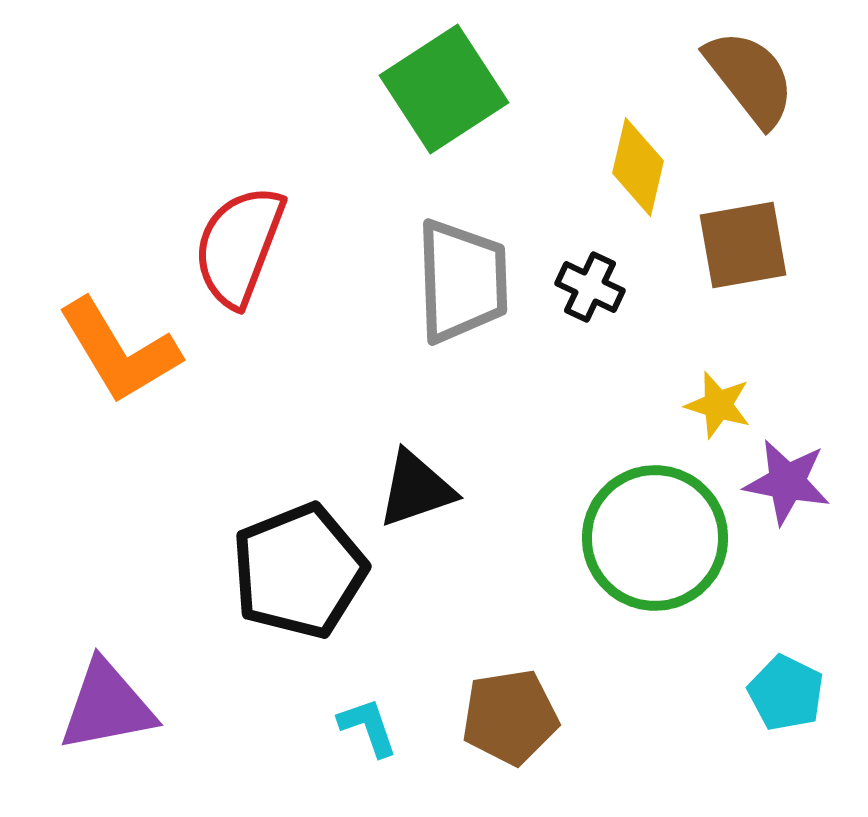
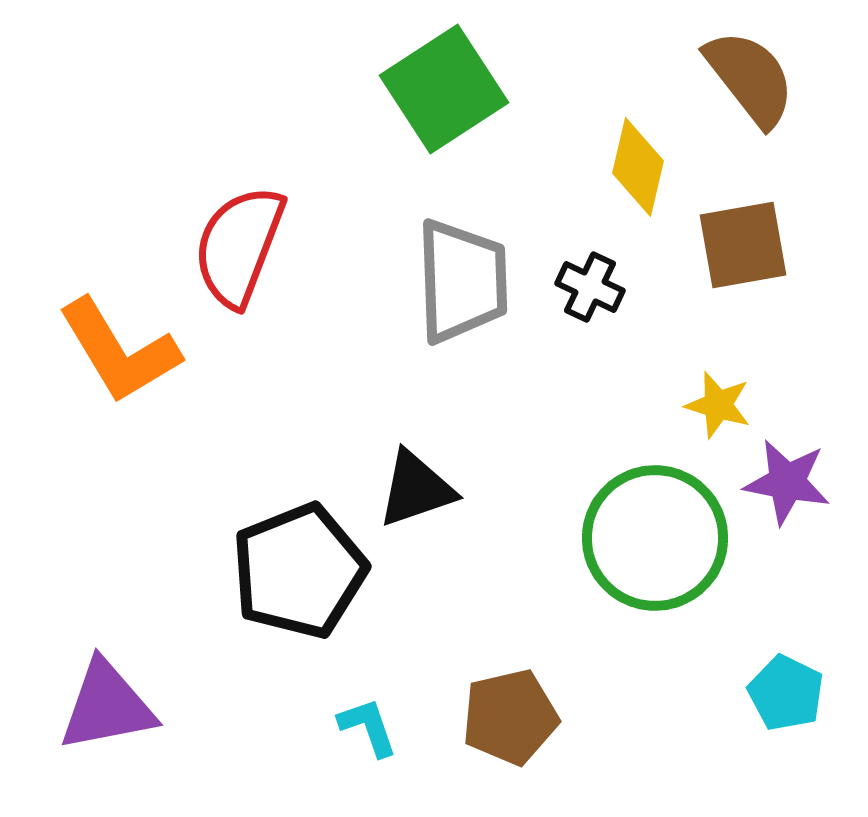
brown pentagon: rotated 4 degrees counterclockwise
